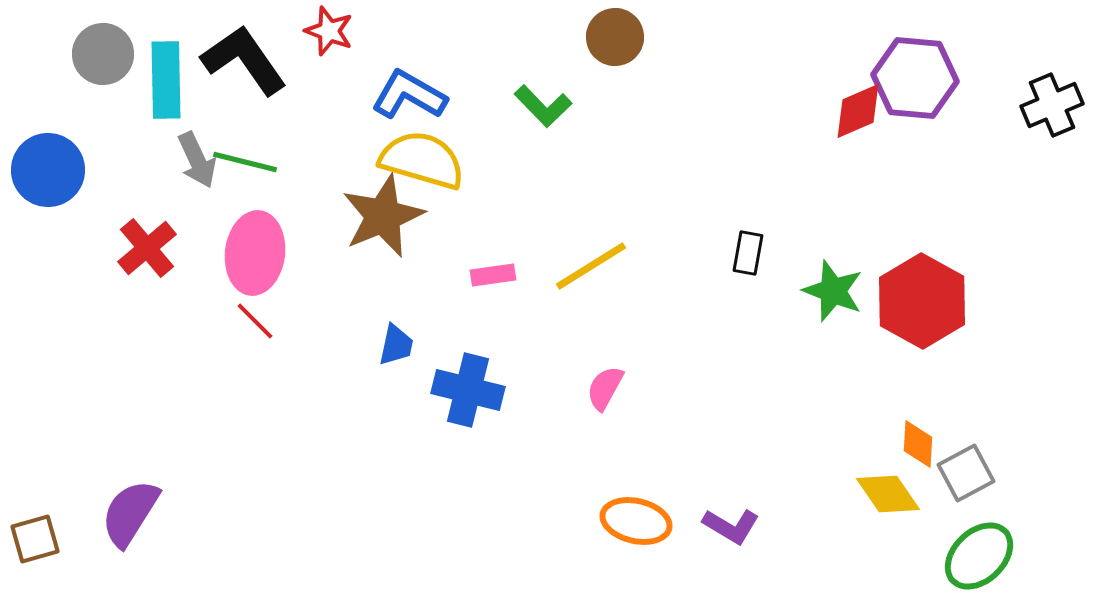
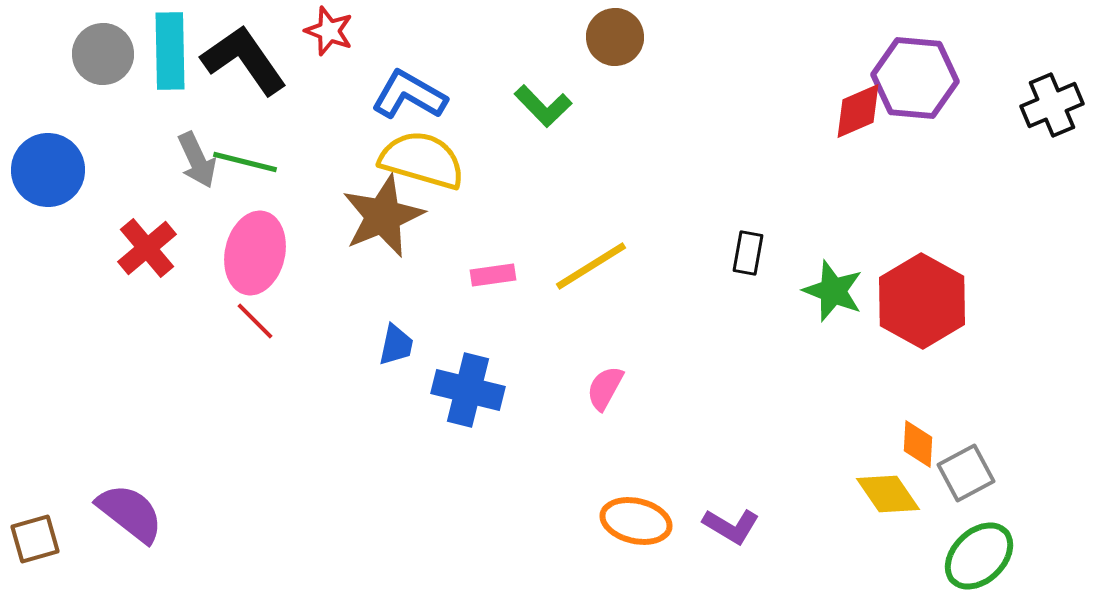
cyan rectangle: moved 4 px right, 29 px up
pink ellipse: rotated 6 degrees clockwise
purple semicircle: rotated 96 degrees clockwise
